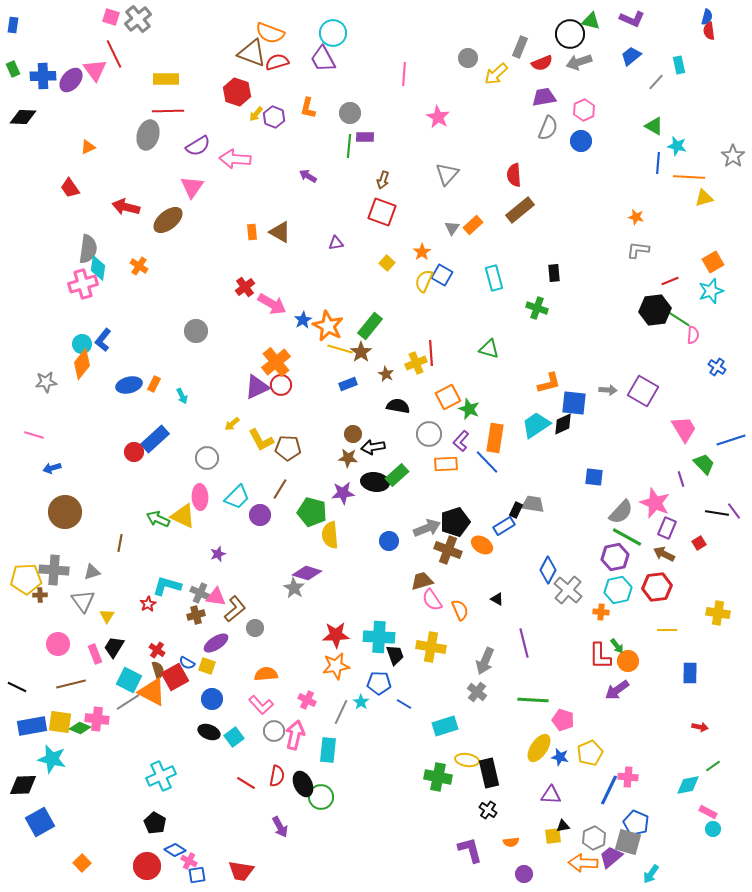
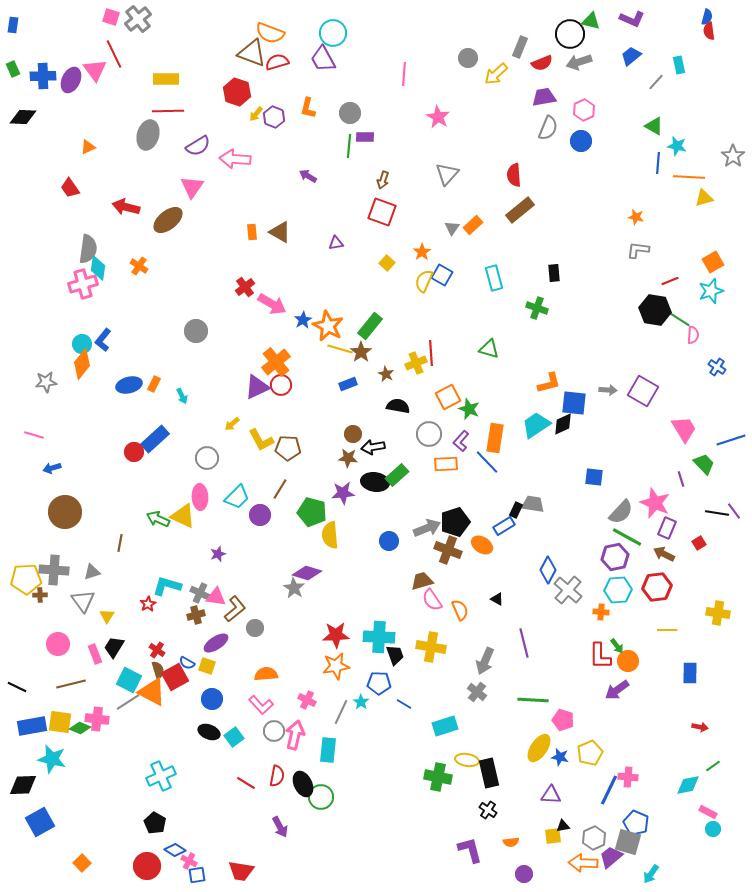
purple ellipse at (71, 80): rotated 15 degrees counterclockwise
black hexagon at (655, 310): rotated 16 degrees clockwise
cyan hexagon at (618, 590): rotated 8 degrees clockwise
